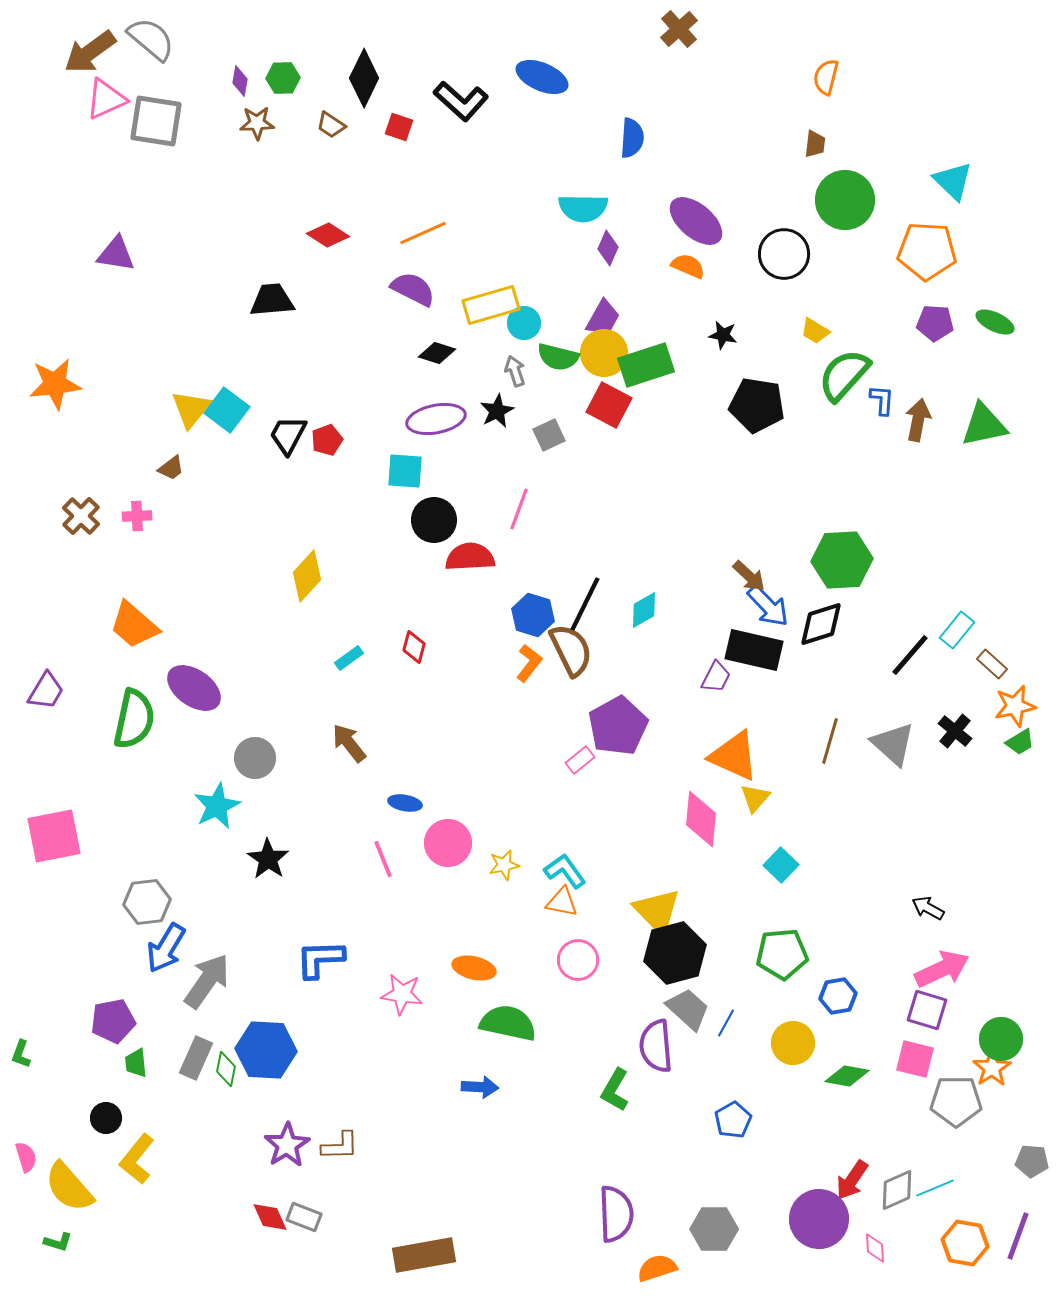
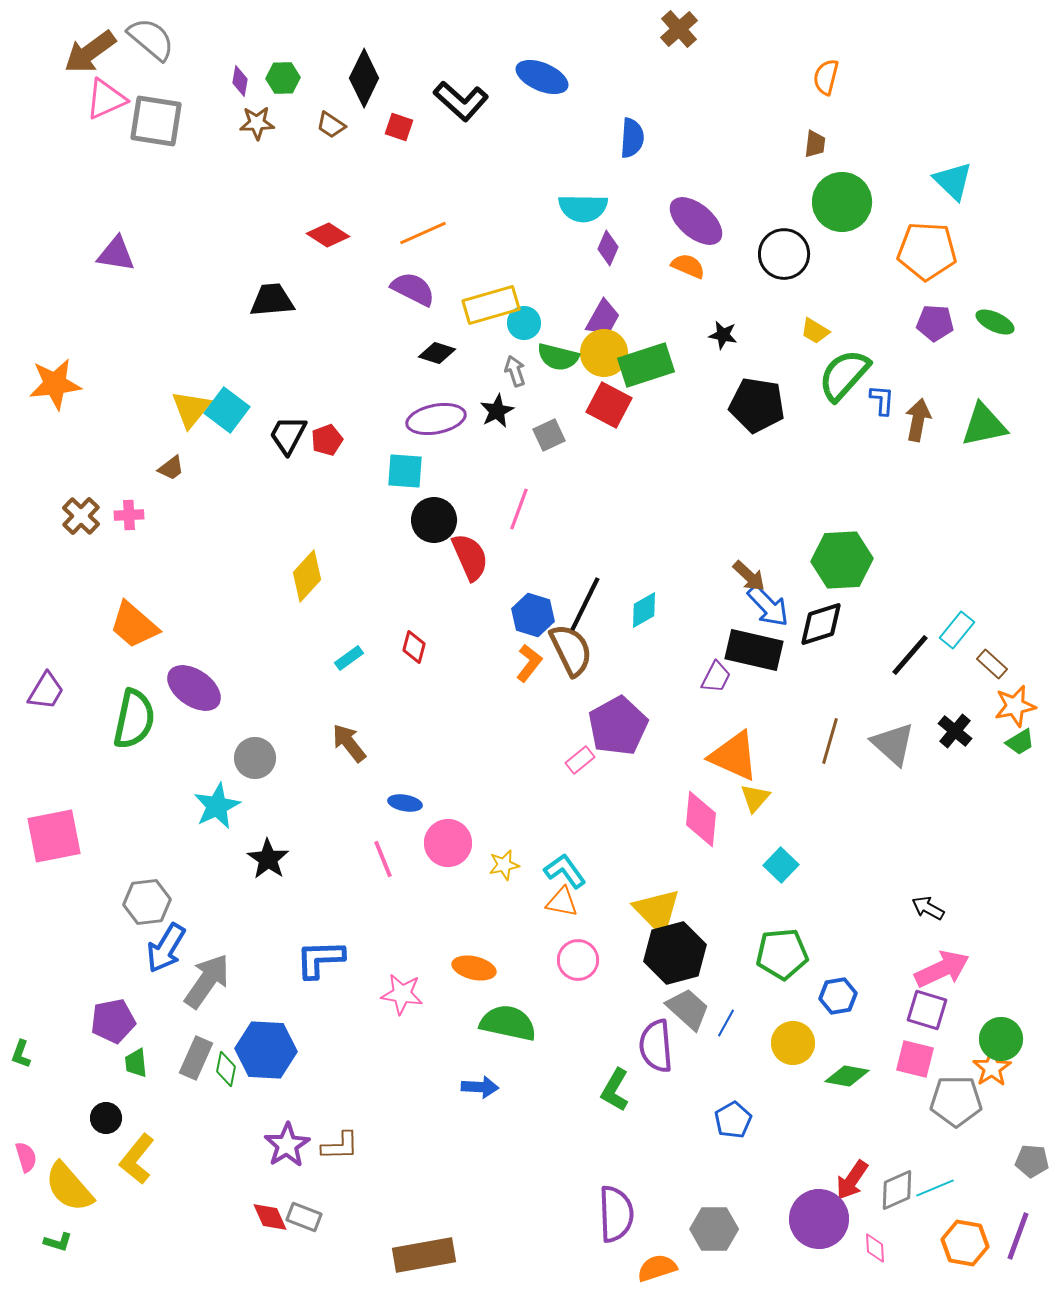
green circle at (845, 200): moved 3 px left, 2 px down
pink cross at (137, 516): moved 8 px left, 1 px up
red semicircle at (470, 557): rotated 69 degrees clockwise
